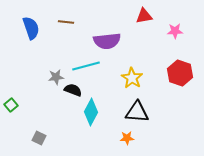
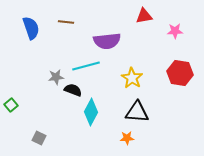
red hexagon: rotated 10 degrees counterclockwise
